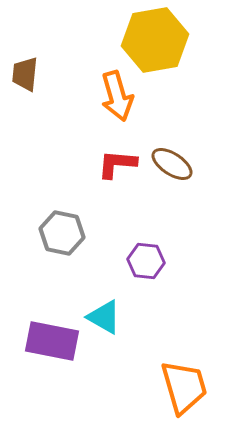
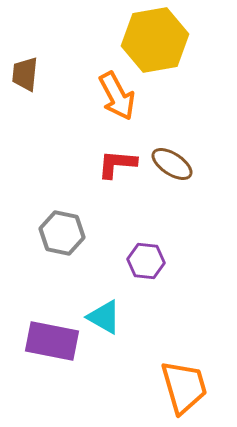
orange arrow: rotated 12 degrees counterclockwise
